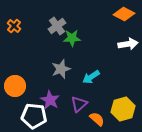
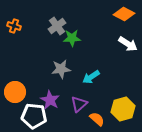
orange cross: rotated 24 degrees counterclockwise
white arrow: rotated 42 degrees clockwise
gray star: rotated 12 degrees clockwise
orange circle: moved 6 px down
